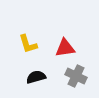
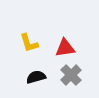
yellow L-shape: moved 1 px right, 1 px up
gray cross: moved 5 px left, 1 px up; rotated 20 degrees clockwise
